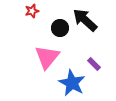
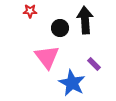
red star: moved 2 px left; rotated 16 degrees clockwise
black arrow: rotated 44 degrees clockwise
pink triangle: rotated 16 degrees counterclockwise
